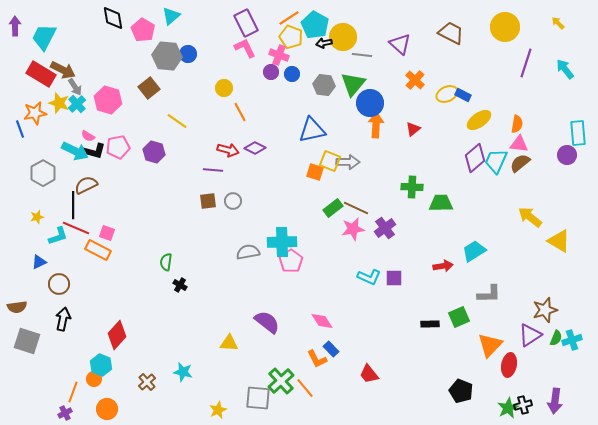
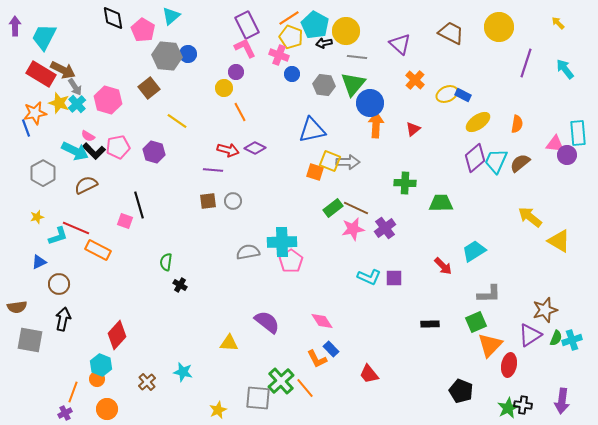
purple rectangle at (246, 23): moved 1 px right, 2 px down
yellow circle at (505, 27): moved 6 px left
yellow circle at (343, 37): moved 3 px right, 6 px up
gray line at (362, 55): moved 5 px left, 2 px down
purple circle at (271, 72): moved 35 px left
yellow ellipse at (479, 120): moved 1 px left, 2 px down
blue line at (20, 129): moved 6 px right, 1 px up
pink triangle at (519, 144): moved 36 px right
black L-shape at (94, 151): rotated 30 degrees clockwise
green cross at (412, 187): moved 7 px left, 4 px up
black line at (73, 205): moved 66 px right; rotated 16 degrees counterclockwise
pink square at (107, 233): moved 18 px right, 12 px up
red arrow at (443, 266): rotated 54 degrees clockwise
green square at (459, 317): moved 17 px right, 5 px down
gray square at (27, 341): moved 3 px right, 1 px up; rotated 8 degrees counterclockwise
orange circle at (94, 379): moved 3 px right
purple arrow at (555, 401): moved 7 px right
black cross at (523, 405): rotated 24 degrees clockwise
